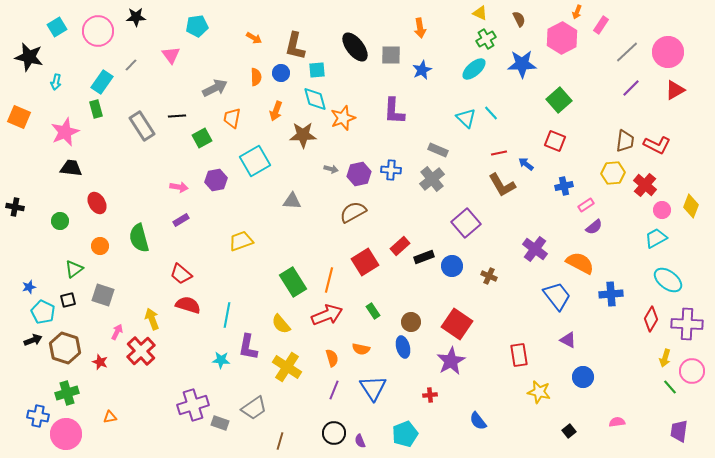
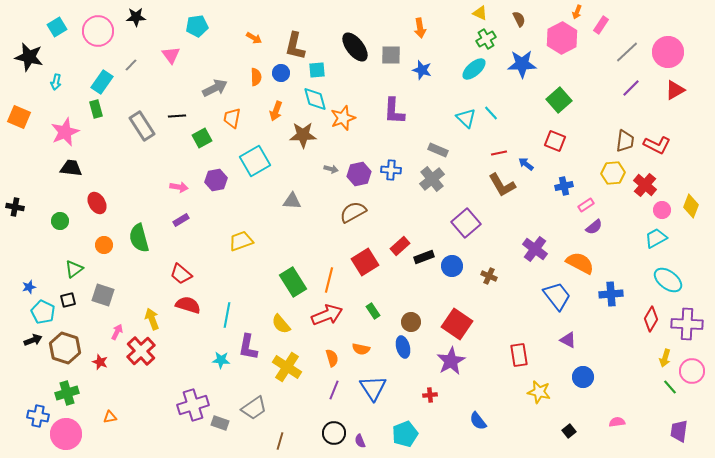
blue star at (422, 70): rotated 30 degrees counterclockwise
orange circle at (100, 246): moved 4 px right, 1 px up
